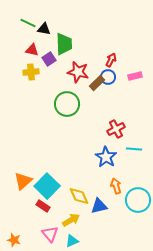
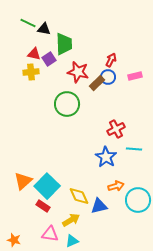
red triangle: moved 2 px right, 4 px down
orange arrow: rotated 91 degrees clockwise
pink triangle: rotated 42 degrees counterclockwise
